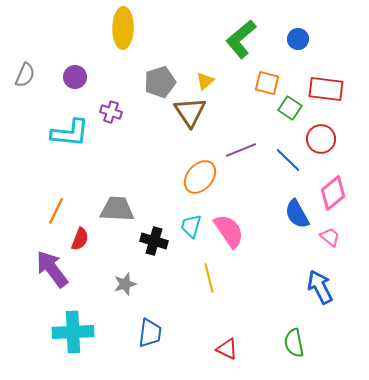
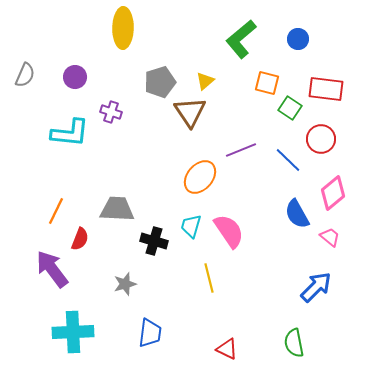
blue arrow: moved 4 px left; rotated 72 degrees clockwise
